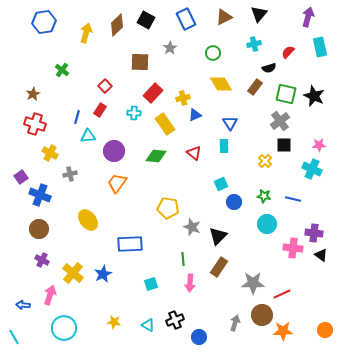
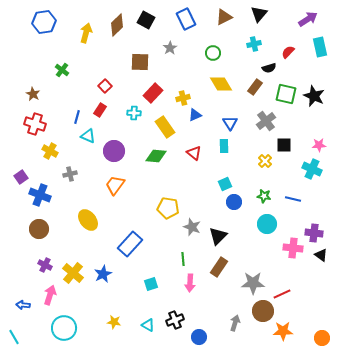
purple arrow at (308, 17): moved 2 px down; rotated 42 degrees clockwise
brown star at (33, 94): rotated 16 degrees counterclockwise
gray cross at (280, 121): moved 14 px left
yellow rectangle at (165, 124): moved 3 px down
cyan triangle at (88, 136): rotated 28 degrees clockwise
yellow cross at (50, 153): moved 2 px up
orange trapezoid at (117, 183): moved 2 px left, 2 px down
cyan square at (221, 184): moved 4 px right
blue rectangle at (130, 244): rotated 45 degrees counterclockwise
purple cross at (42, 260): moved 3 px right, 5 px down
brown circle at (262, 315): moved 1 px right, 4 px up
orange circle at (325, 330): moved 3 px left, 8 px down
